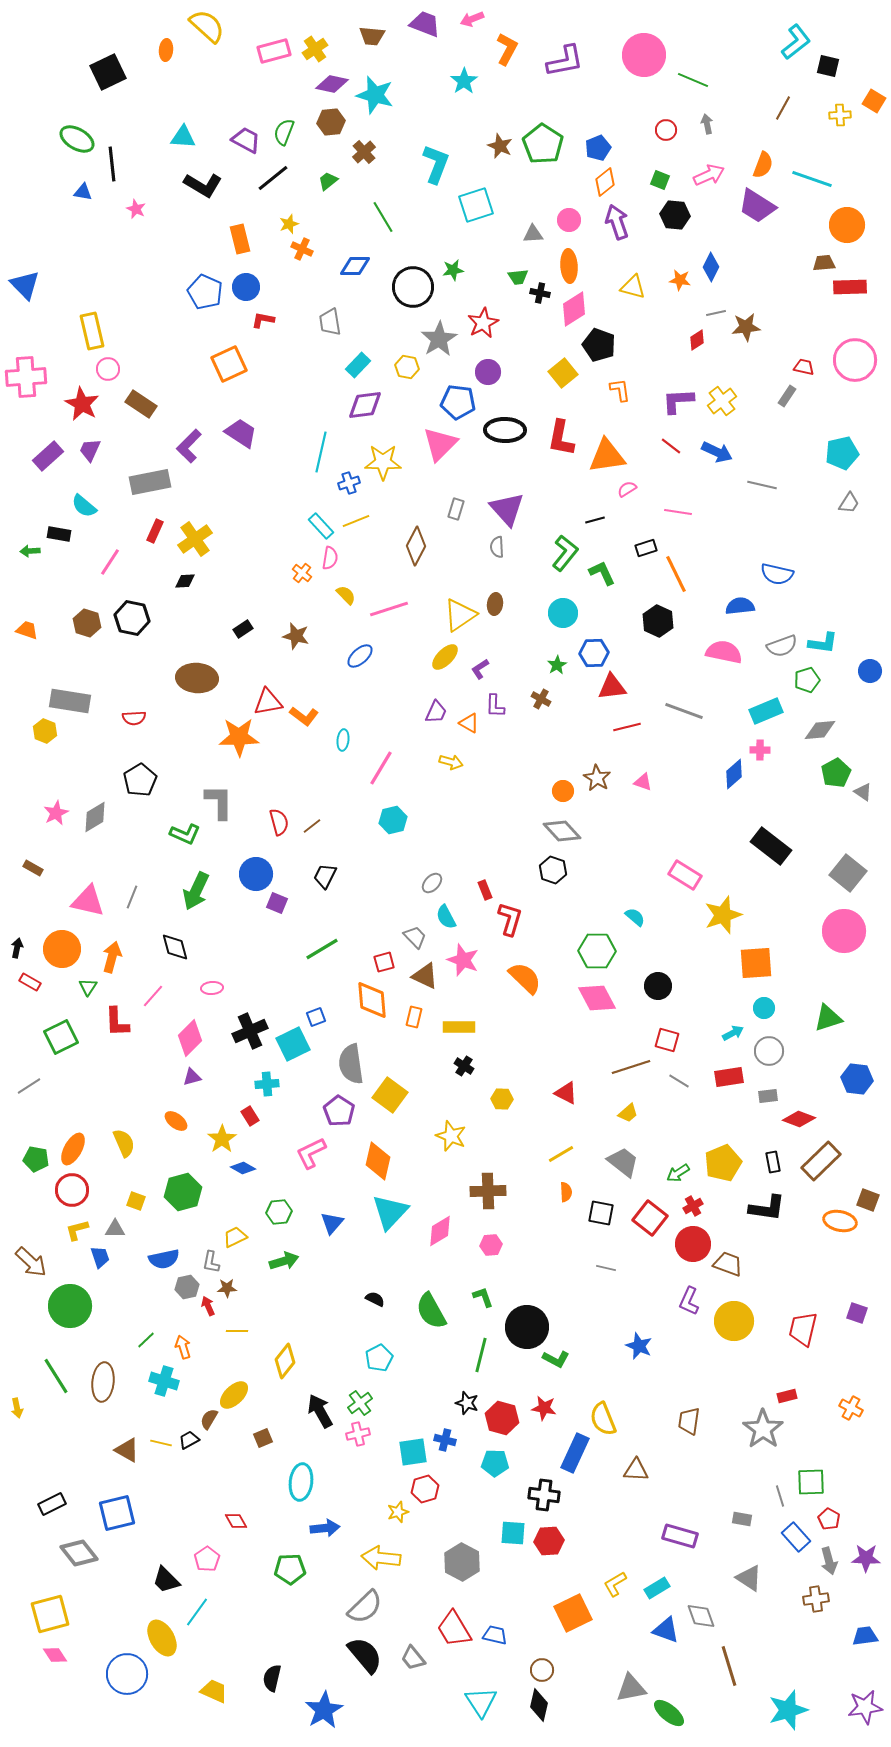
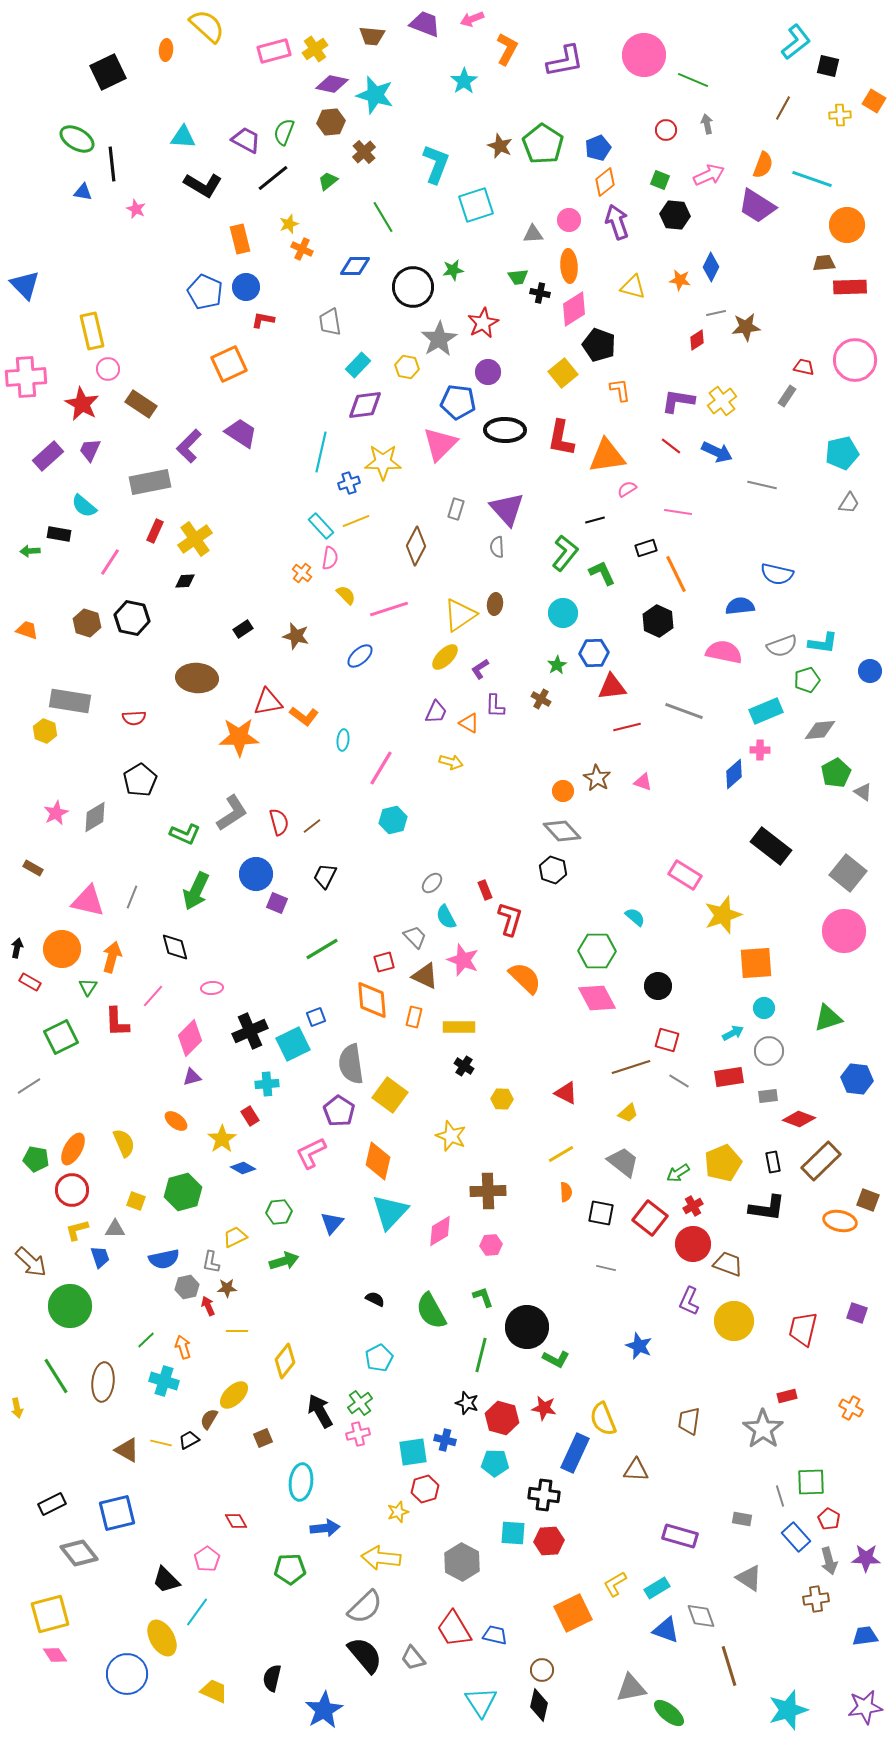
purple L-shape at (678, 401): rotated 12 degrees clockwise
gray L-shape at (219, 802): moved 13 px right, 11 px down; rotated 57 degrees clockwise
